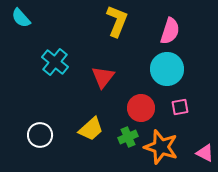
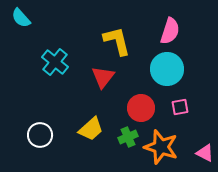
yellow L-shape: moved 20 px down; rotated 36 degrees counterclockwise
